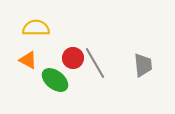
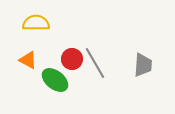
yellow semicircle: moved 5 px up
red circle: moved 1 px left, 1 px down
gray trapezoid: rotated 10 degrees clockwise
